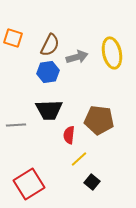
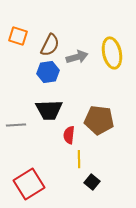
orange square: moved 5 px right, 2 px up
yellow line: rotated 48 degrees counterclockwise
